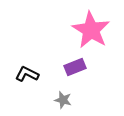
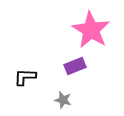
purple rectangle: moved 1 px up
black L-shape: moved 2 px left, 3 px down; rotated 25 degrees counterclockwise
